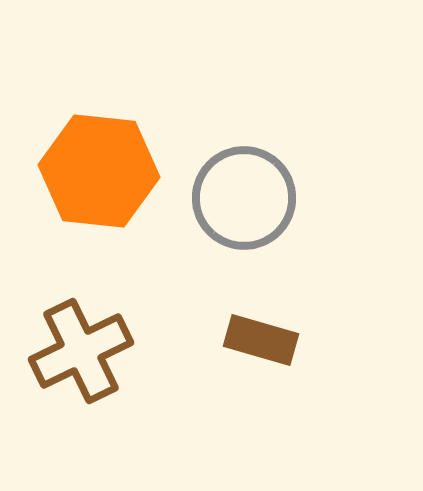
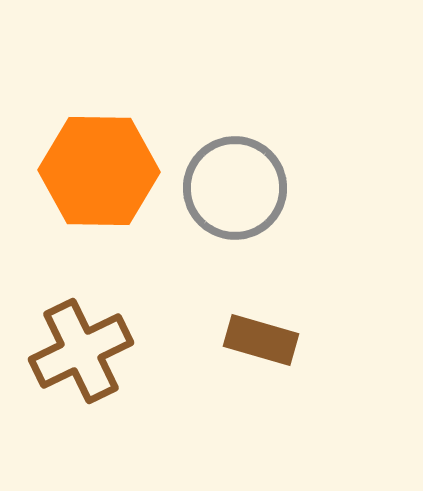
orange hexagon: rotated 5 degrees counterclockwise
gray circle: moved 9 px left, 10 px up
